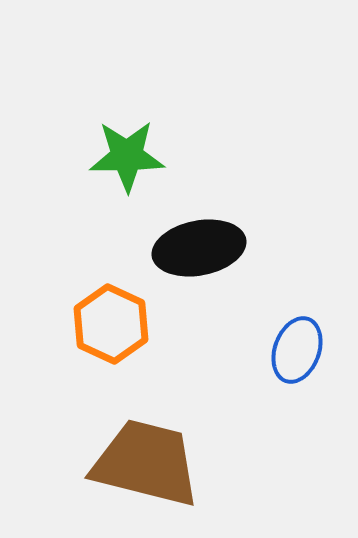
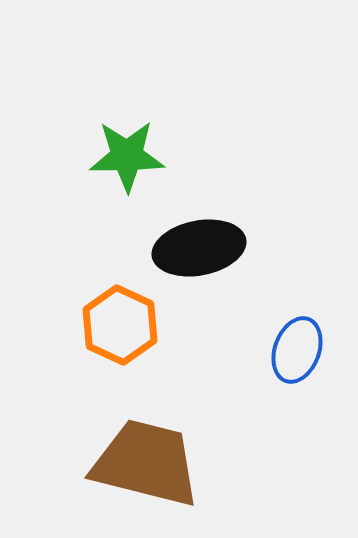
orange hexagon: moved 9 px right, 1 px down
